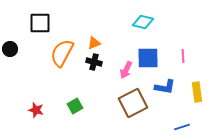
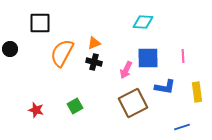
cyan diamond: rotated 10 degrees counterclockwise
